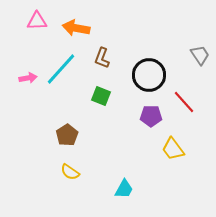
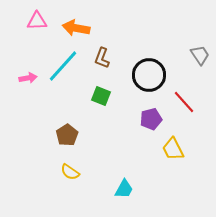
cyan line: moved 2 px right, 3 px up
purple pentagon: moved 3 px down; rotated 15 degrees counterclockwise
yellow trapezoid: rotated 10 degrees clockwise
